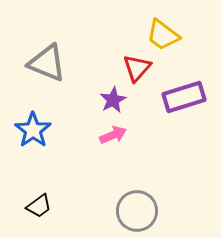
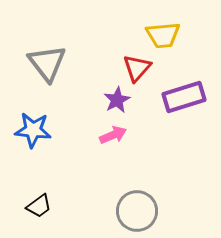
yellow trapezoid: rotated 42 degrees counterclockwise
gray triangle: rotated 30 degrees clockwise
purple star: moved 4 px right
blue star: rotated 30 degrees counterclockwise
